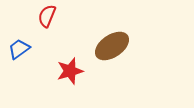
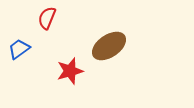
red semicircle: moved 2 px down
brown ellipse: moved 3 px left
